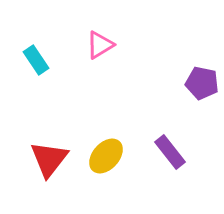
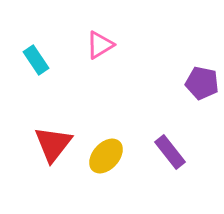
red triangle: moved 4 px right, 15 px up
